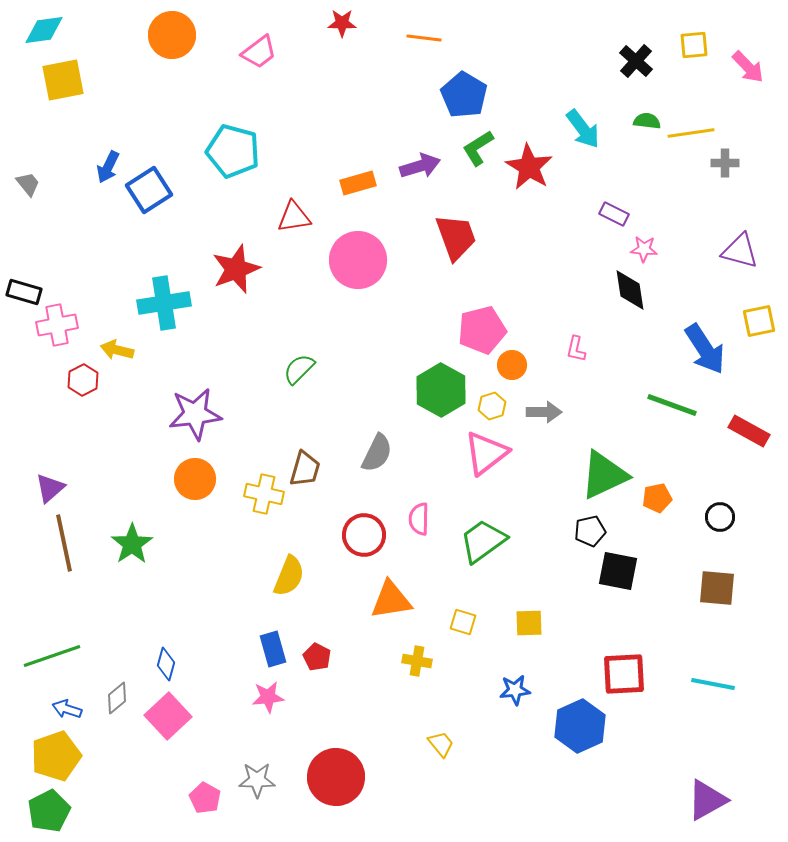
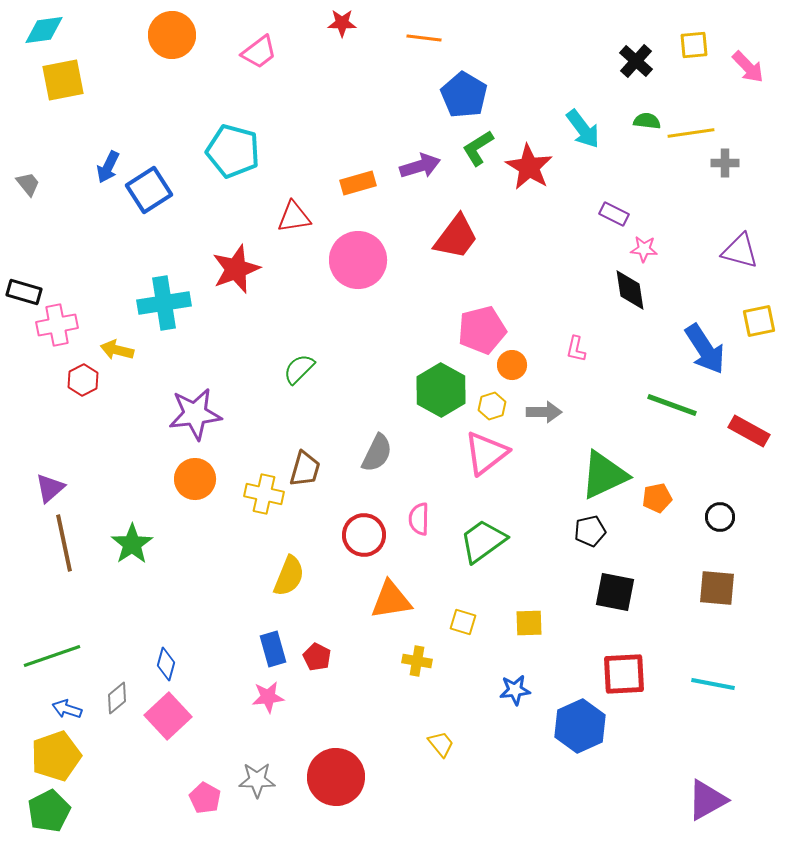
red trapezoid at (456, 237): rotated 57 degrees clockwise
black square at (618, 571): moved 3 px left, 21 px down
